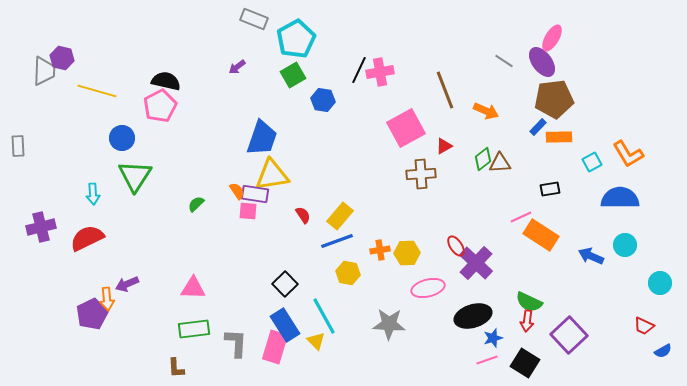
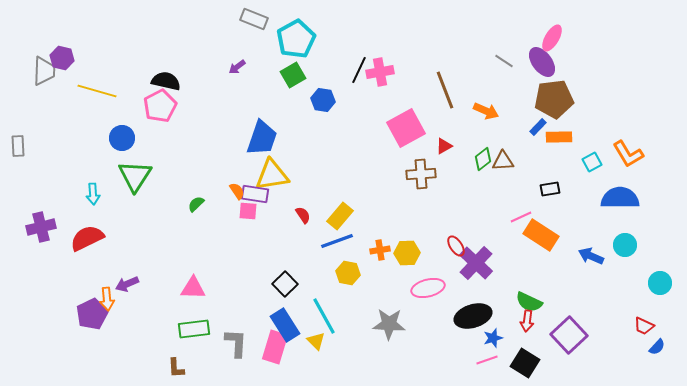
brown triangle at (500, 163): moved 3 px right, 2 px up
blue semicircle at (663, 351): moved 6 px left, 4 px up; rotated 18 degrees counterclockwise
